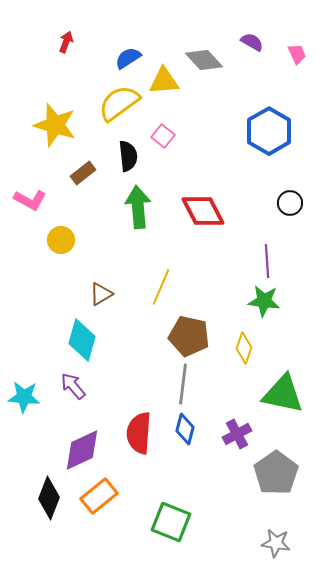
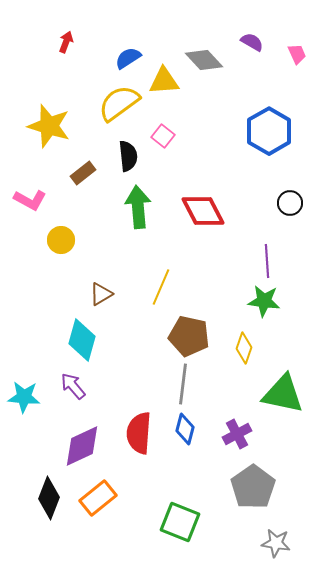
yellow star: moved 6 px left, 1 px down
purple diamond: moved 4 px up
gray pentagon: moved 23 px left, 14 px down
orange rectangle: moved 1 px left, 2 px down
green square: moved 9 px right
